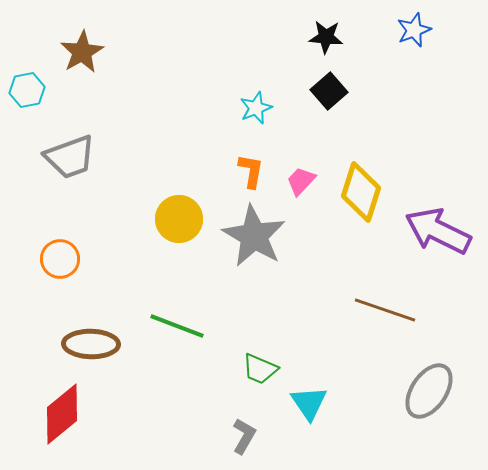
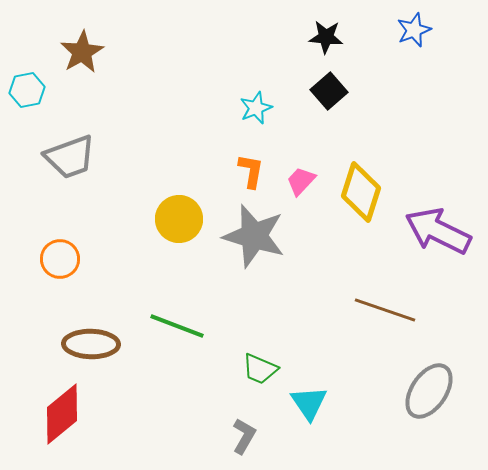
gray star: rotated 14 degrees counterclockwise
